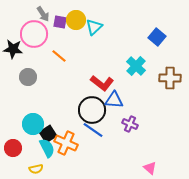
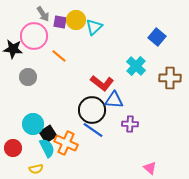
pink circle: moved 2 px down
purple cross: rotated 21 degrees counterclockwise
